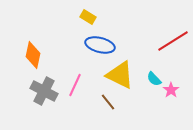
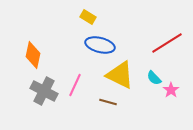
red line: moved 6 px left, 2 px down
cyan semicircle: moved 1 px up
brown line: rotated 36 degrees counterclockwise
